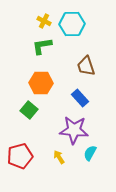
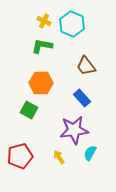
cyan hexagon: rotated 25 degrees clockwise
green L-shape: rotated 20 degrees clockwise
brown trapezoid: rotated 20 degrees counterclockwise
blue rectangle: moved 2 px right
green square: rotated 12 degrees counterclockwise
purple star: rotated 12 degrees counterclockwise
